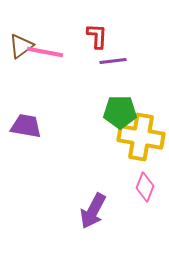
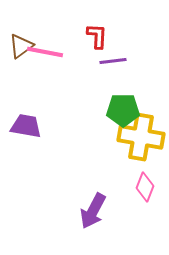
green pentagon: moved 3 px right, 2 px up
